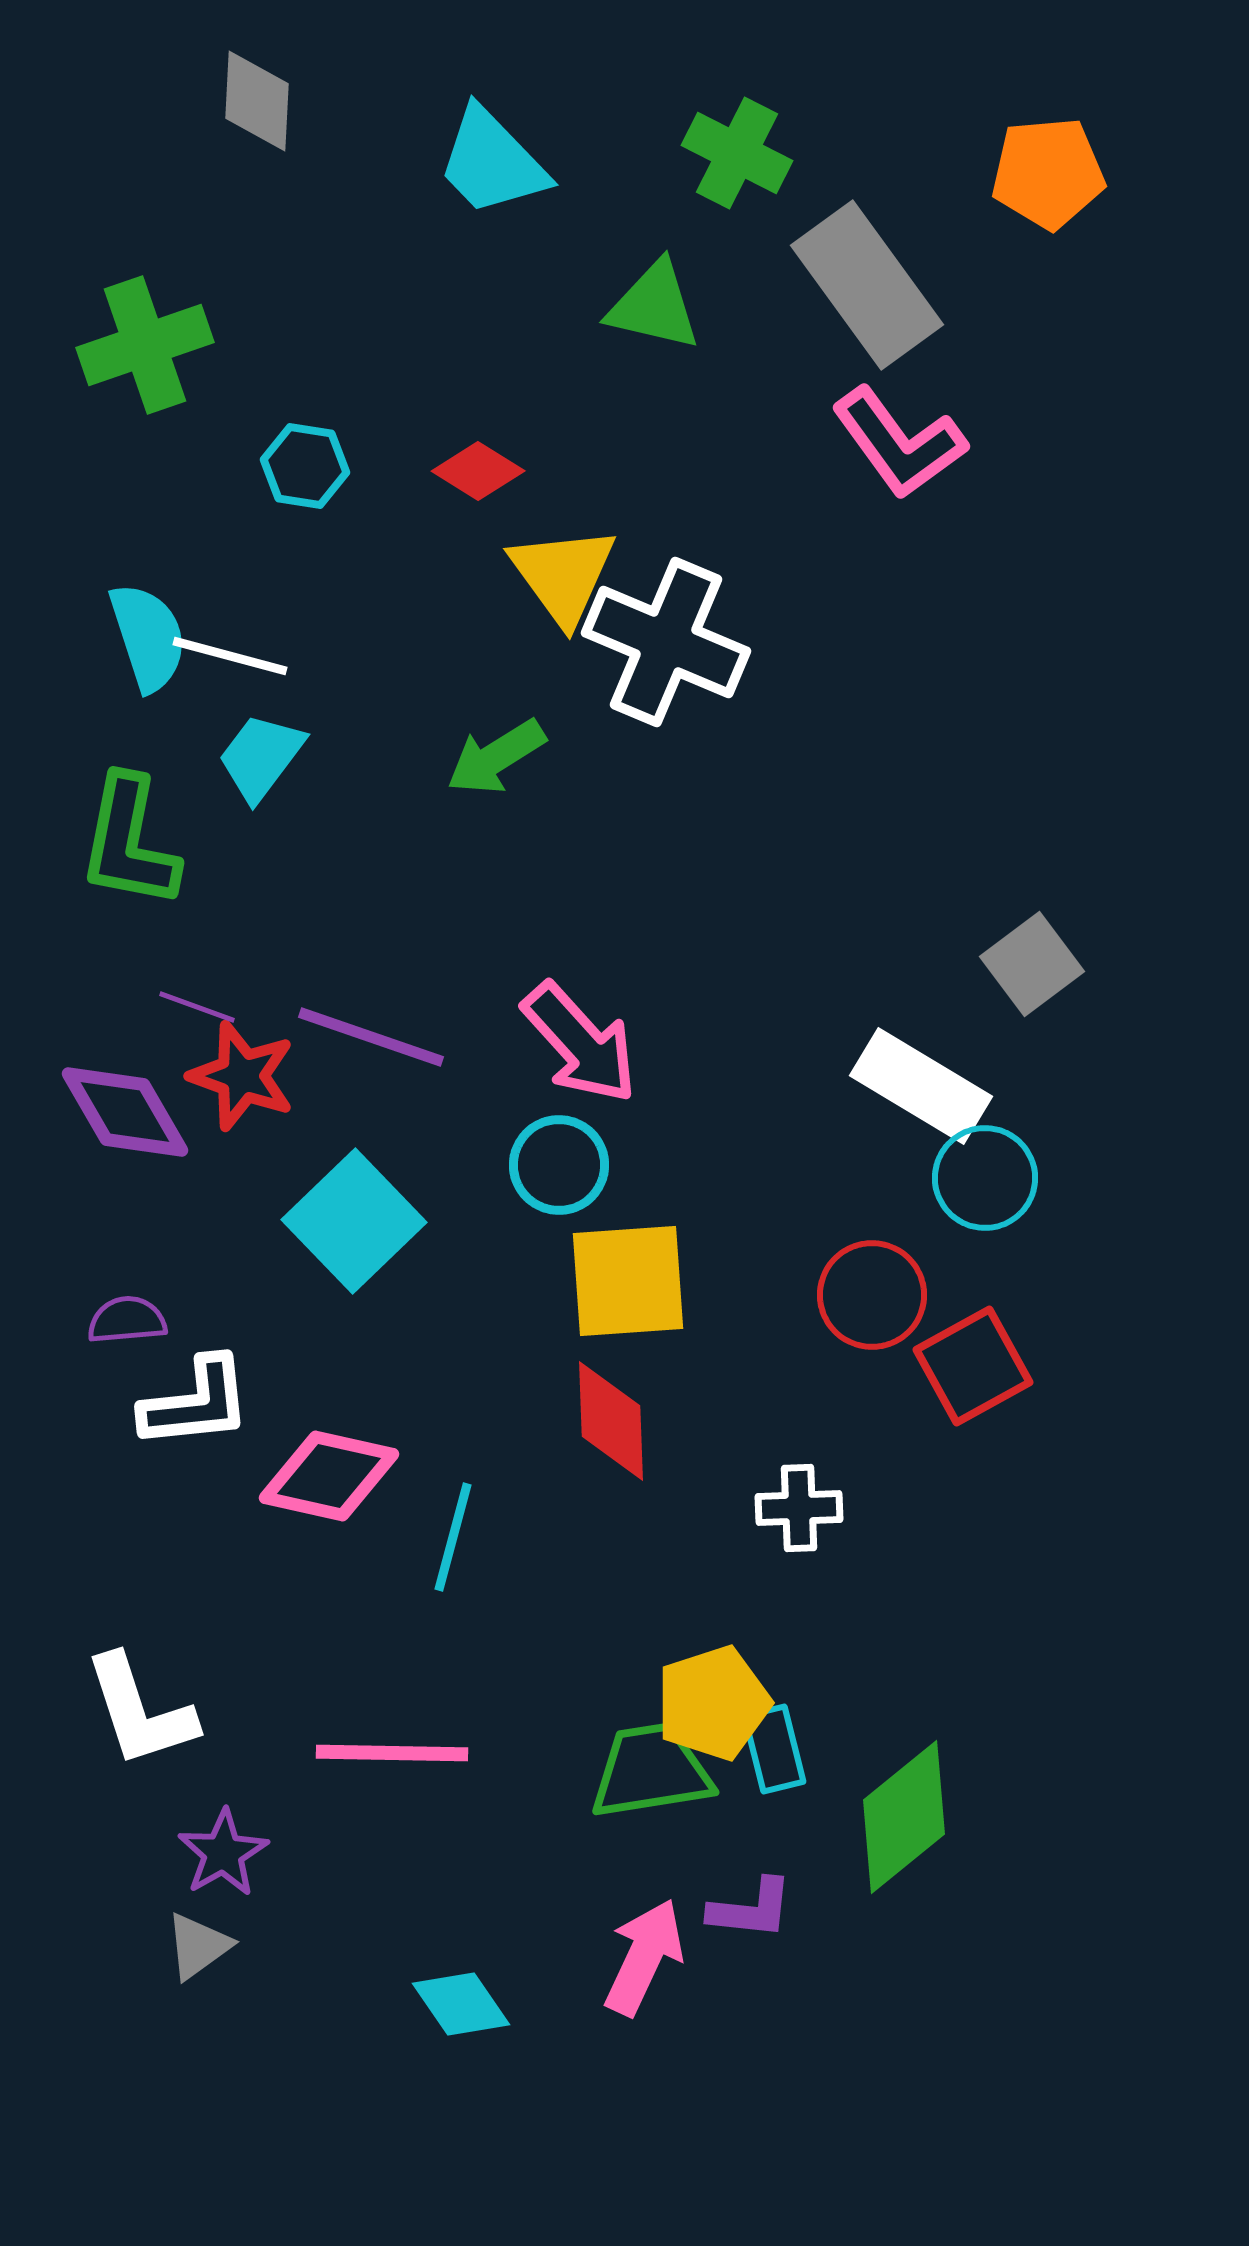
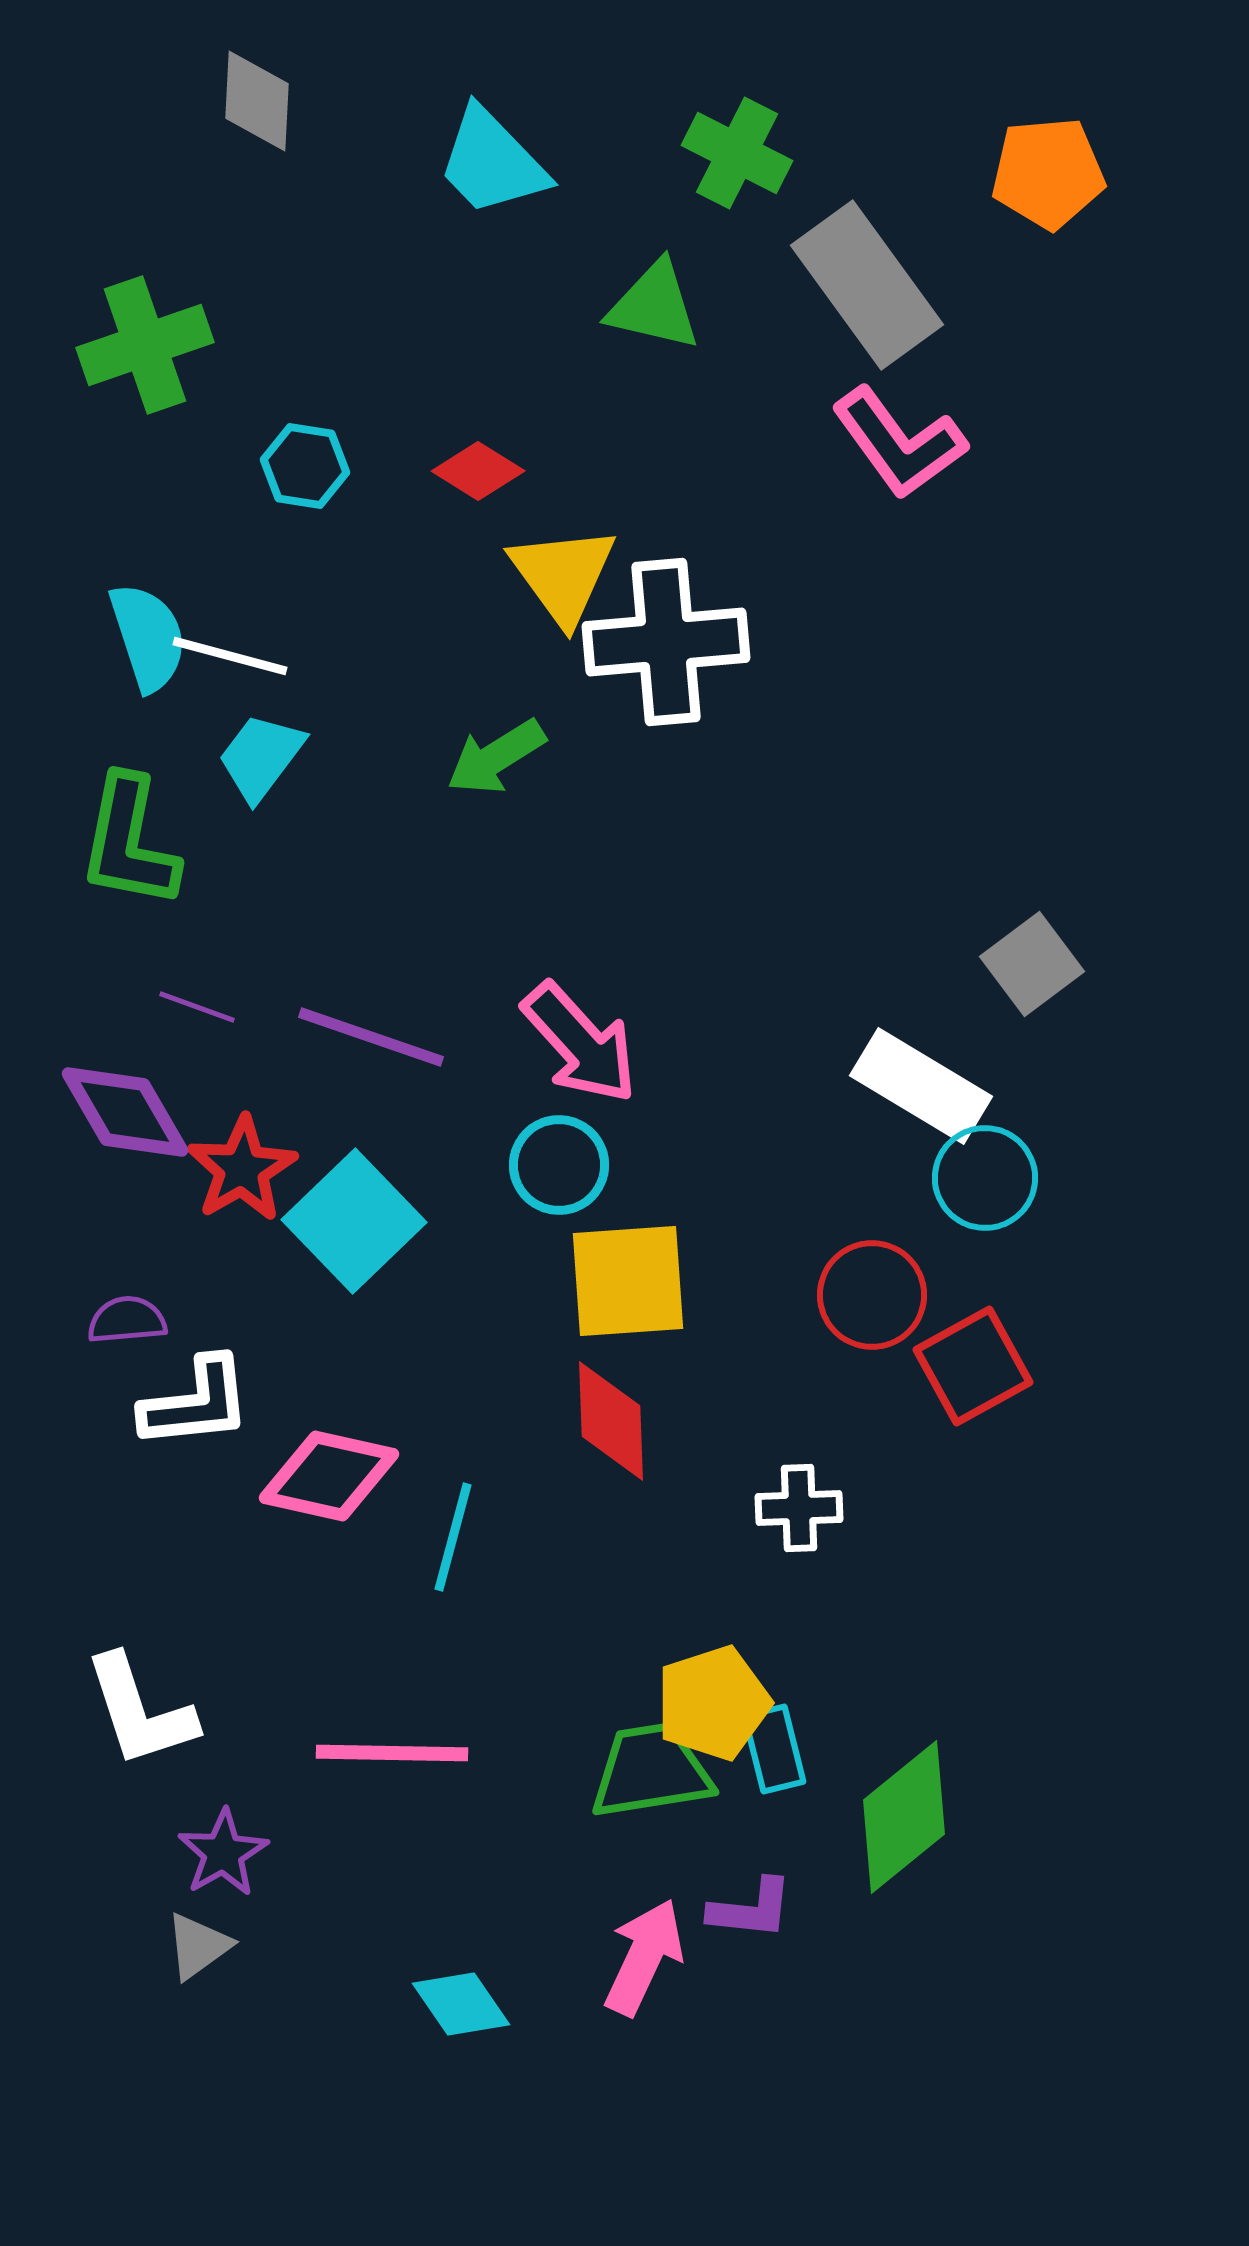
white cross at (666, 642): rotated 28 degrees counterclockwise
red star at (242, 1076): moved 93 px down; rotated 22 degrees clockwise
